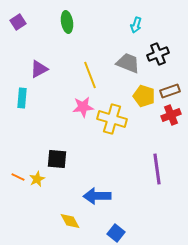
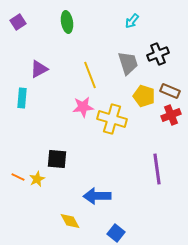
cyan arrow: moved 4 px left, 4 px up; rotated 21 degrees clockwise
gray trapezoid: rotated 50 degrees clockwise
brown rectangle: rotated 42 degrees clockwise
